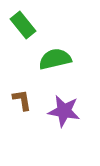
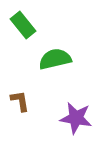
brown L-shape: moved 2 px left, 1 px down
purple star: moved 12 px right, 7 px down
